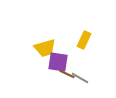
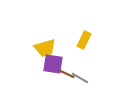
purple square: moved 5 px left, 2 px down
